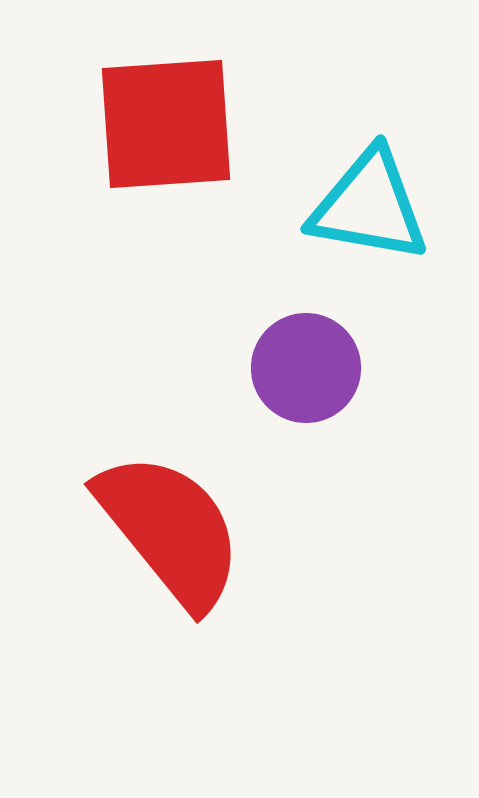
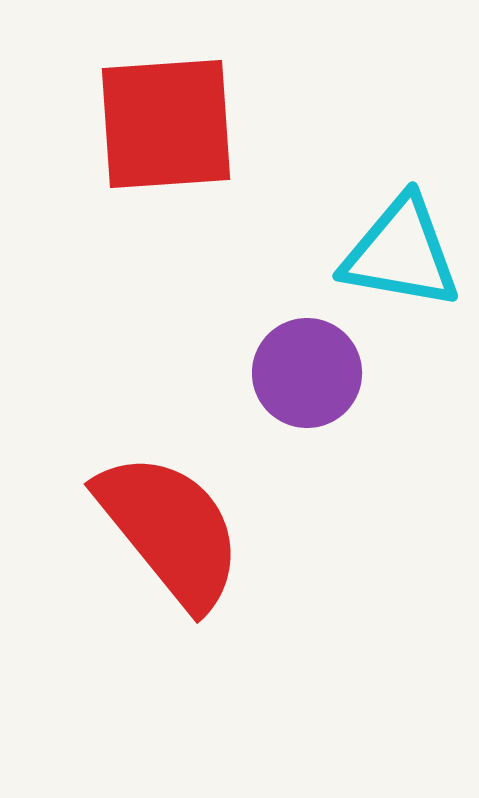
cyan triangle: moved 32 px right, 47 px down
purple circle: moved 1 px right, 5 px down
